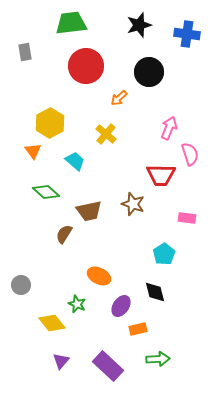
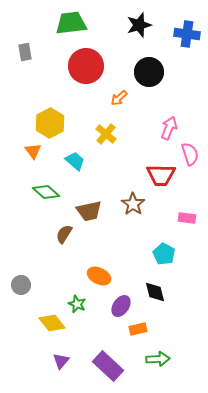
brown star: rotated 15 degrees clockwise
cyan pentagon: rotated 10 degrees counterclockwise
